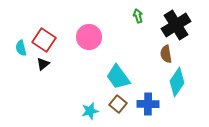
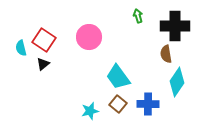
black cross: moved 1 px left, 1 px down; rotated 32 degrees clockwise
